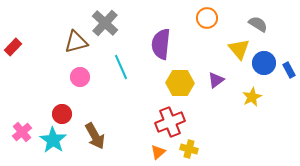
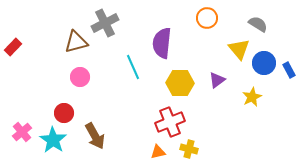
gray cross: rotated 20 degrees clockwise
purple semicircle: moved 1 px right, 1 px up
cyan line: moved 12 px right
purple triangle: moved 1 px right
red circle: moved 2 px right, 1 px up
orange triangle: rotated 28 degrees clockwise
